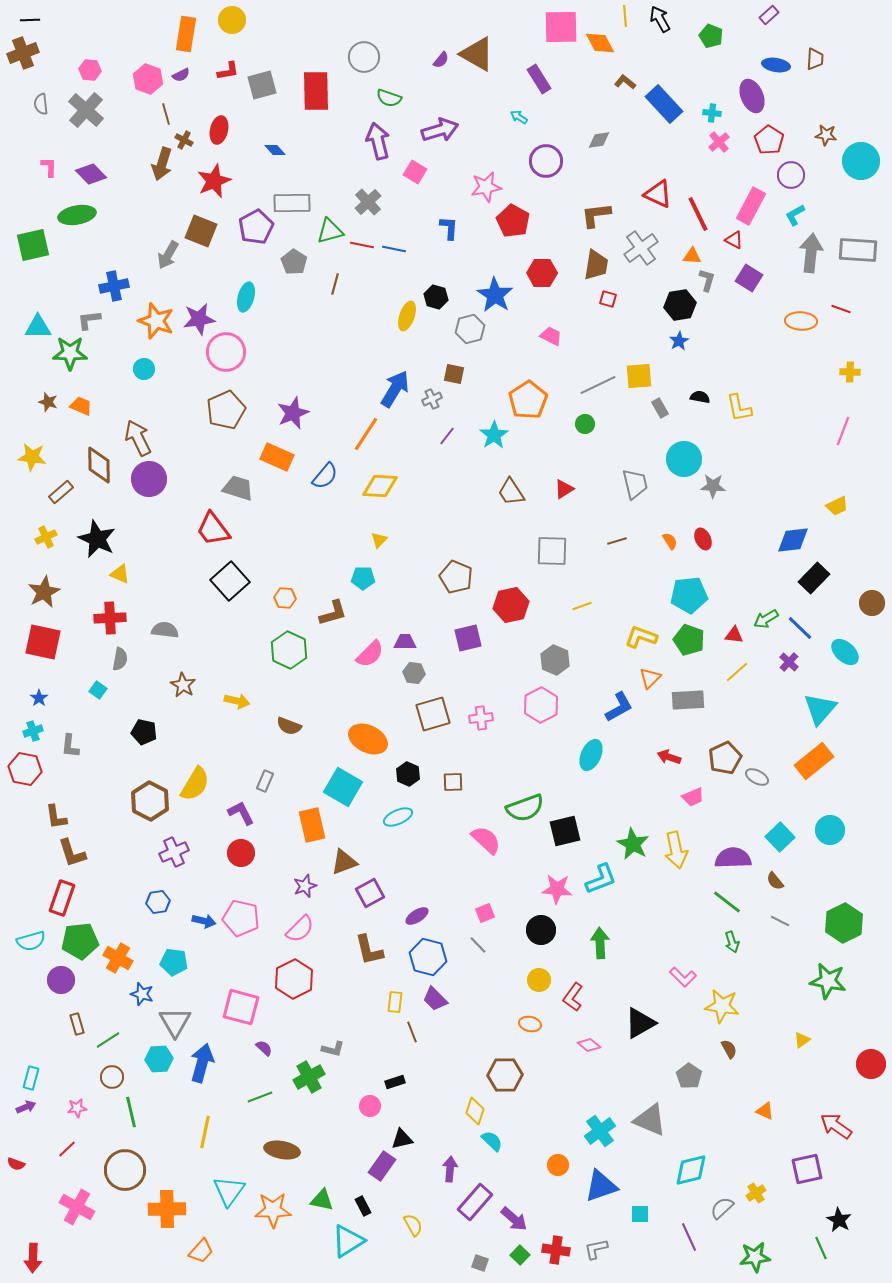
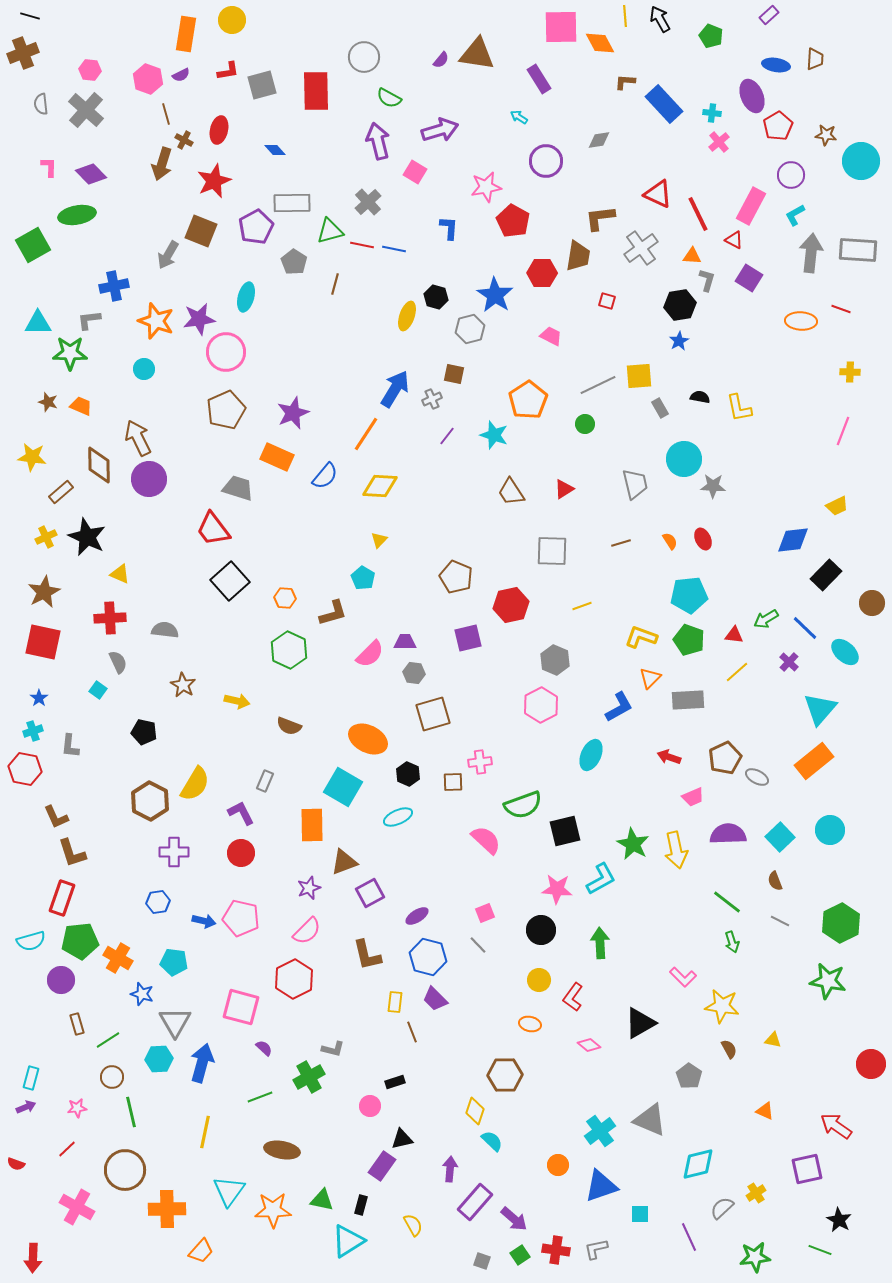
black line at (30, 20): moved 4 px up; rotated 18 degrees clockwise
brown triangle at (477, 54): rotated 21 degrees counterclockwise
brown L-shape at (625, 82): rotated 35 degrees counterclockwise
green semicircle at (389, 98): rotated 10 degrees clockwise
red pentagon at (769, 140): moved 9 px right, 14 px up; rotated 8 degrees clockwise
brown L-shape at (596, 215): moved 4 px right, 3 px down
green square at (33, 245): rotated 16 degrees counterclockwise
brown trapezoid at (596, 265): moved 18 px left, 9 px up
red square at (608, 299): moved 1 px left, 2 px down
cyan triangle at (38, 327): moved 4 px up
cyan star at (494, 435): rotated 20 degrees counterclockwise
black star at (97, 539): moved 10 px left, 2 px up
brown line at (617, 541): moved 4 px right, 2 px down
cyan pentagon at (363, 578): rotated 30 degrees clockwise
black rectangle at (814, 578): moved 12 px right, 3 px up
blue line at (800, 628): moved 5 px right
gray semicircle at (120, 659): moved 2 px left, 3 px down; rotated 35 degrees counterclockwise
pink cross at (481, 718): moved 1 px left, 44 px down
green semicircle at (525, 808): moved 2 px left, 3 px up
brown L-shape at (56, 817): rotated 16 degrees counterclockwise
orange rectangle at (312, 825): rotated 12 degrees clockwise
purple cross at (174, 852): rotated 24 degrees clockwise
purple semicircle at (733, 858): moved 5 px left, 24 px up
cyan L-shape at (601, 879): rotated 8 degrees counterclockwise
brown semicircle at (775, 881): rotated 18 degrees clockwise
purple star at (305, 886): moved 4 px right, 2 px down
green hexagon at (844, 923): moved 3 px left
pink semicircle at (300, 929): moved 7 px right, 2 px down
brown L-shape at (369, 950): moved 2 px left, 5 px down
yellow triangle at (802, 1040): moved 29 px left; rotated 48 degrees clockwise
cyan diamond at (691, 1170): moved 7 px right, 6 px up
black rectangle at (363, 1206): moved 2 px left, 1 px up; rotated 42 degrees clockwise
green line at (821, 1248): moved 1 px left, 2 px down; rotated 45 degrees counterclockwise
green square at (520, 1255): rotated 12 degrees clockwise
gray square at (480, 1263): moved 2 px right, 2 px up
